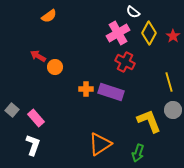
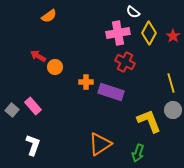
pink cross: rotated 20 degrees clockwise
yellow line: moved 2 px right, 1 px down
orange cross: moved 7 px up
pink rectangle: moved 3 px left, 12 px up
